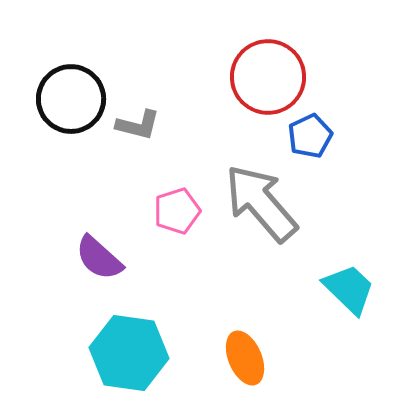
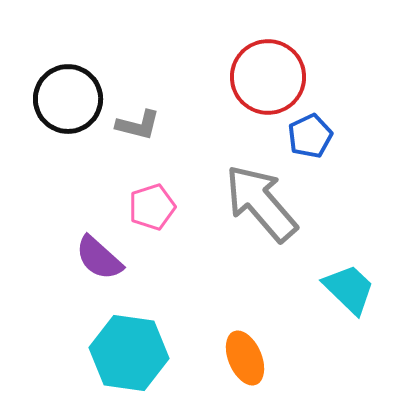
black circle: moved 3 px left
pink pentagon: moved 25 px left, 4 px up
